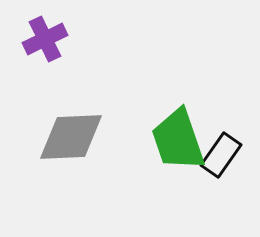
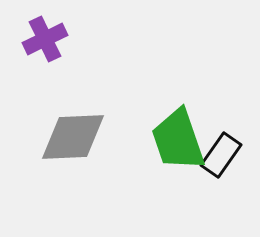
gray diamond: moved 2 px right
